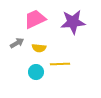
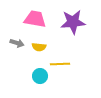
pink trapezoid: rotated 35 degrees clockwise
gray arrow: rotated 48 degrees clockwise
yellow semicircle: moved 1 px up
cyan circle: moved 4 px right, 4 px down
